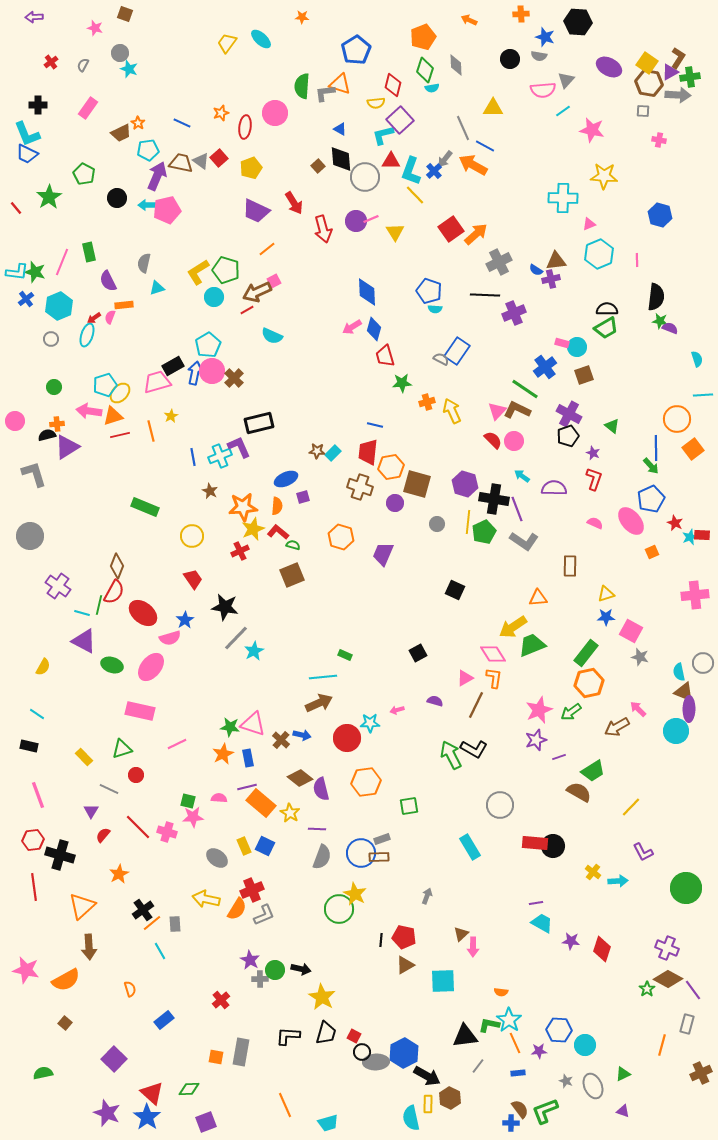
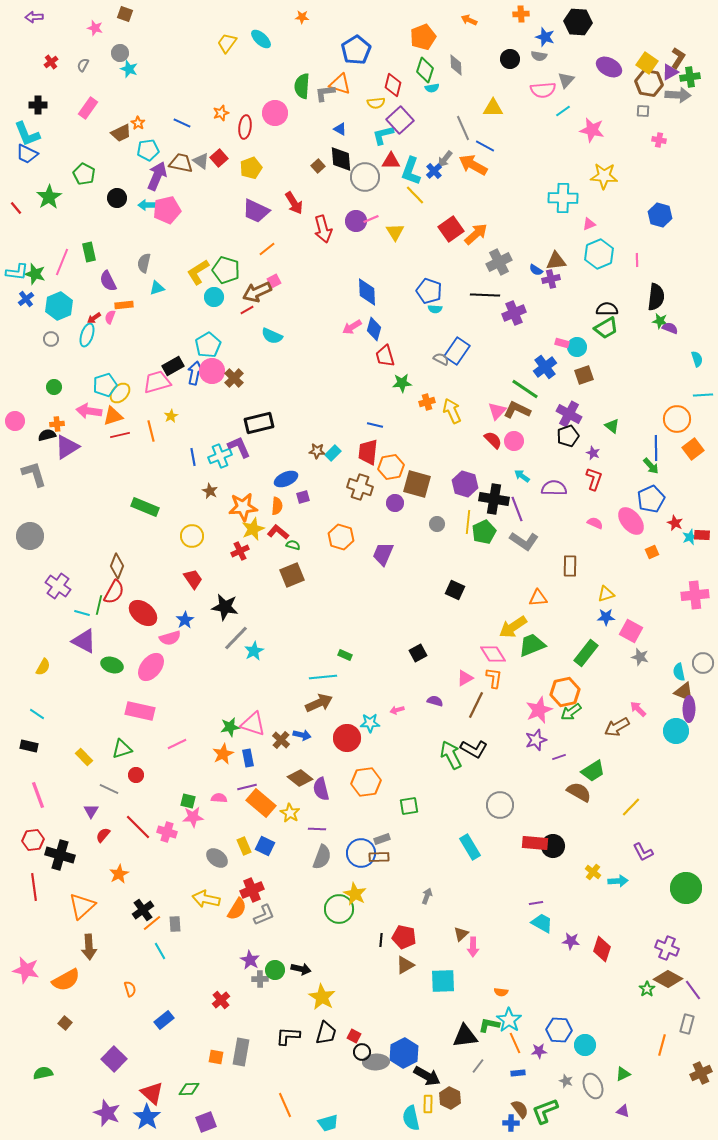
green star at (35, 272): moved 2 px down
orange hexagon at (589, 683): moved 24 px left, 9 px down
green star at (230, 727): rotated 18 degrees counterclockwise
